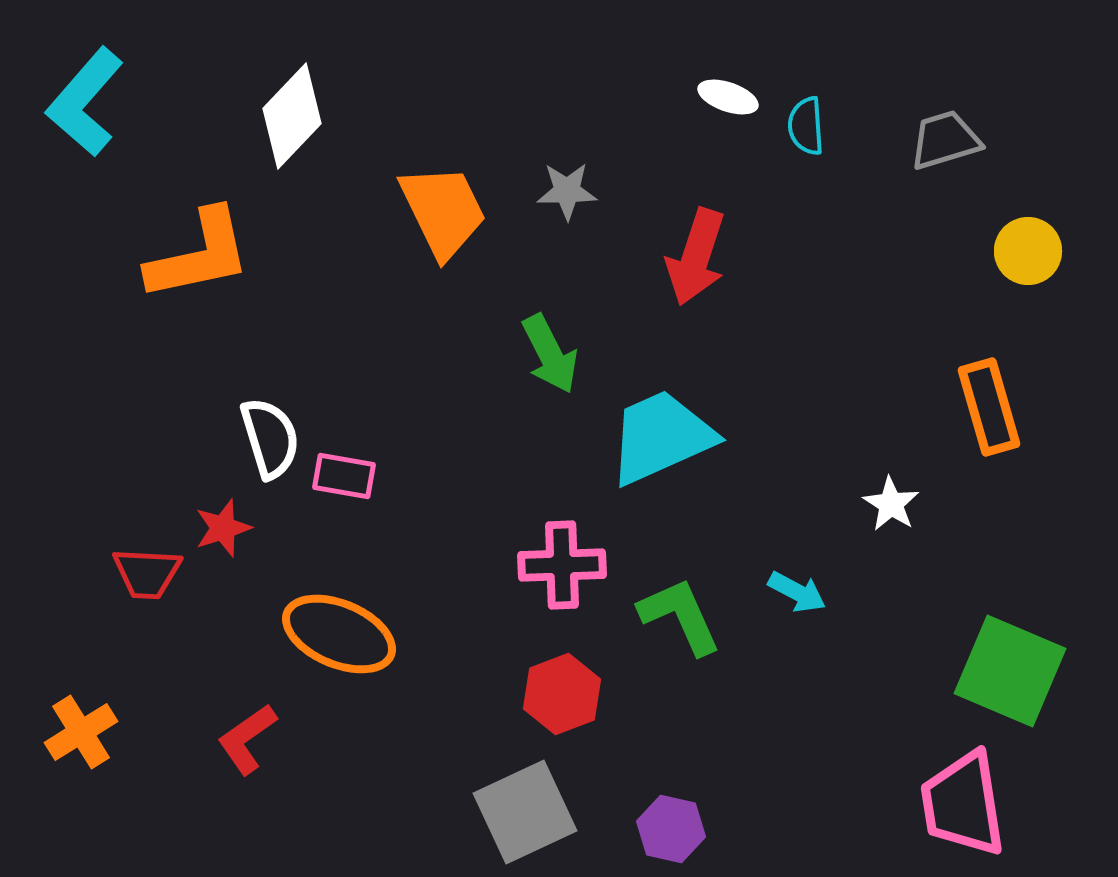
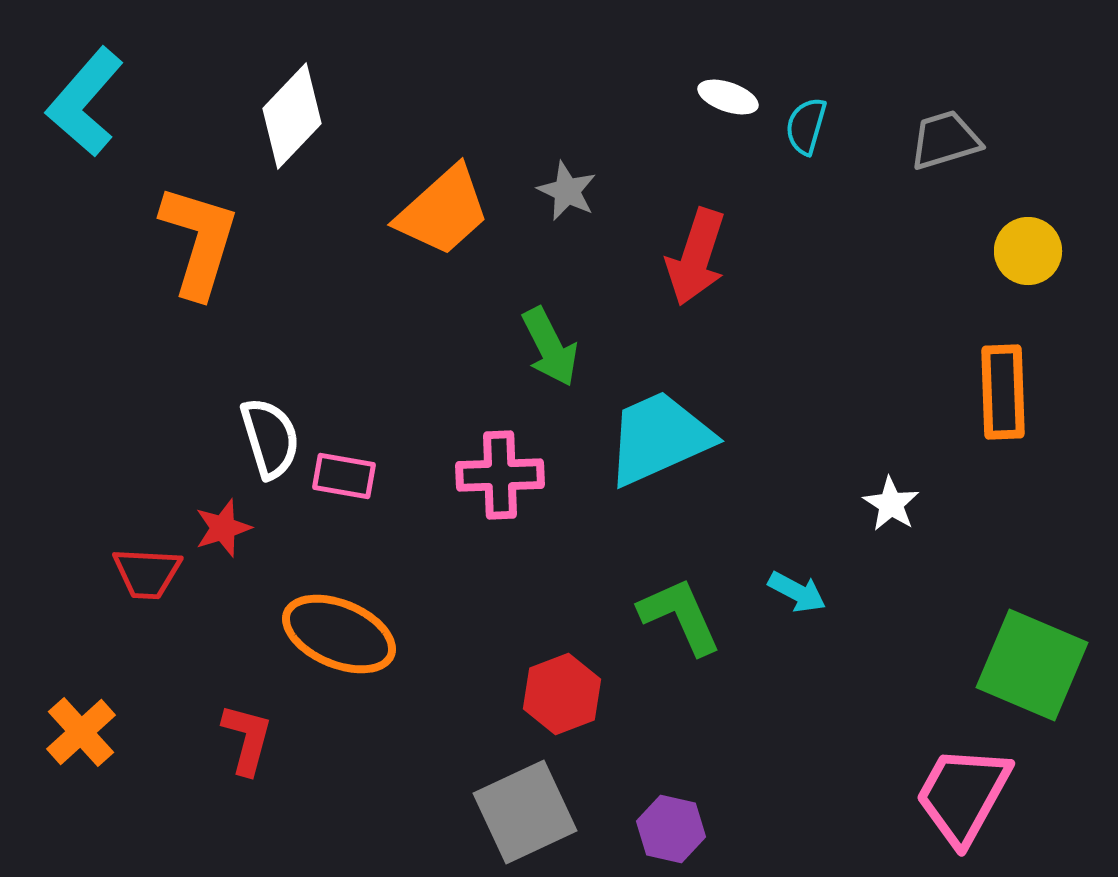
cyan semicircle: rotated 20 degrees clockwise
gray star: rotated 26 degrees clockwise
orange trapezoid: rotated 74 degrees clockwise
orange L-shape: moved 14 px up; rotated 61 degrees counterclockwise
green arrow: moved 7 px up
orange rectangle: moved 14 px right, 15 px up; rotated 14 degrees clockwise
cyan trapezoid: moved 2 px left, 1 px down
pink cross: moved 62 px left, 90 px up
green square: moved 22 px right, 6 px up
orange cross: rotated 10 degrees counterclockwise
red L-shape: rotated 140 degrees clockwise
pink trapezoid: moved 9 px up; rotated 38 degrees clockwise
